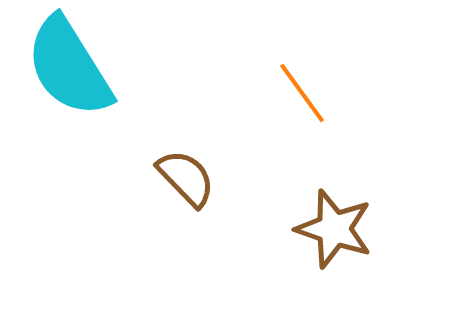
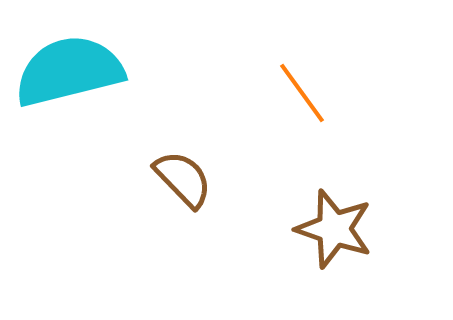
cyan semicircle: moved 4 px down; rotated 108 degrees clockwise
brown semicircle: moved 3 px left, 1 px down
